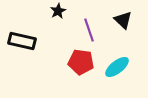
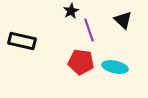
black star: moved 13 px right
cyan ellipse: moved 2 px left; rotated 50 degrees clockwise
